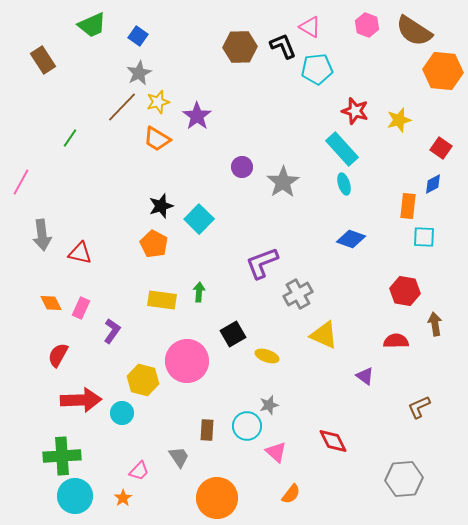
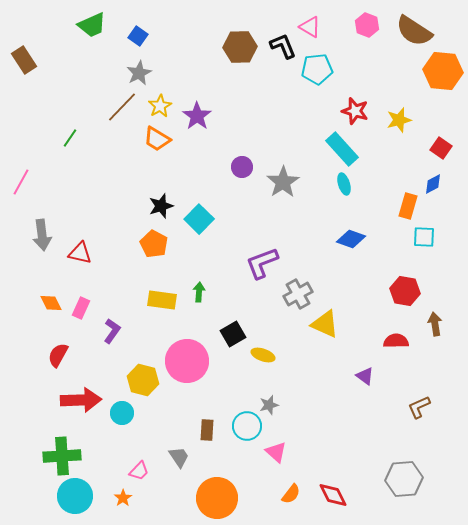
brown rectangle at (43, 60): moved 19 px left
yellow star at (158, 102): moved 2 px right, 4 px down; rotated 15 degrees counterclockwise
orange rectangle at (408, 206): rotated 10 degrees clockwise
yellow triangle at (324, 335): moved 1 px right, 11 px up
yellow ellipse at (267, 356): moved 4 px left, 1 px up
red diamond at (333, 441): moved 54 px down
